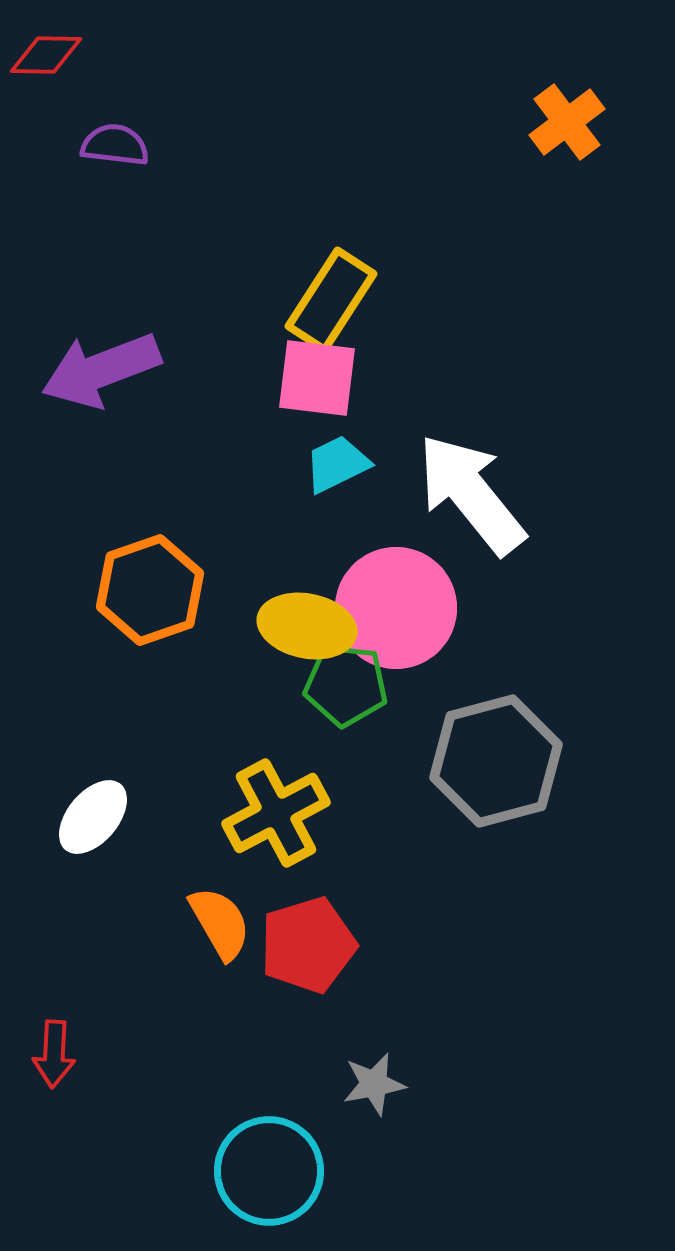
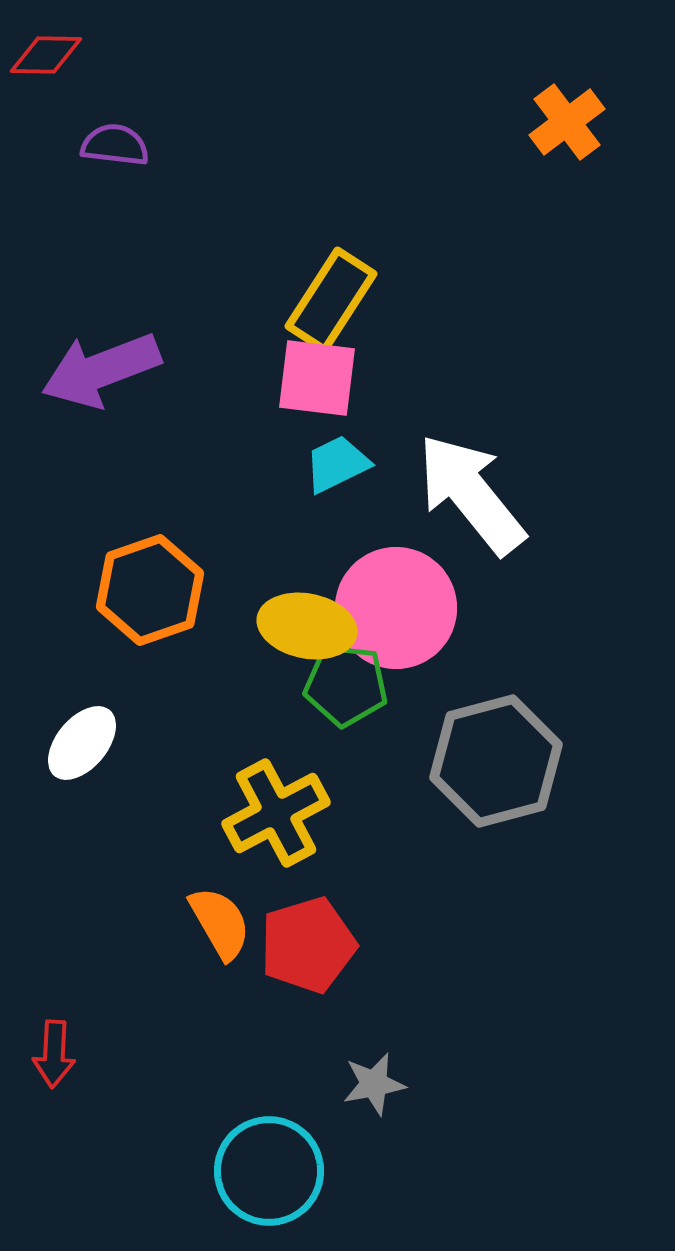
white ellipse: moved 11 px left, 74 px up
